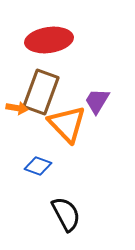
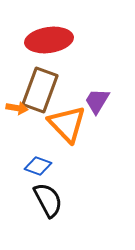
brown rectangle: moved 1 px left, 2 px up
black semicircle: moved 18 px left, 14 px up
